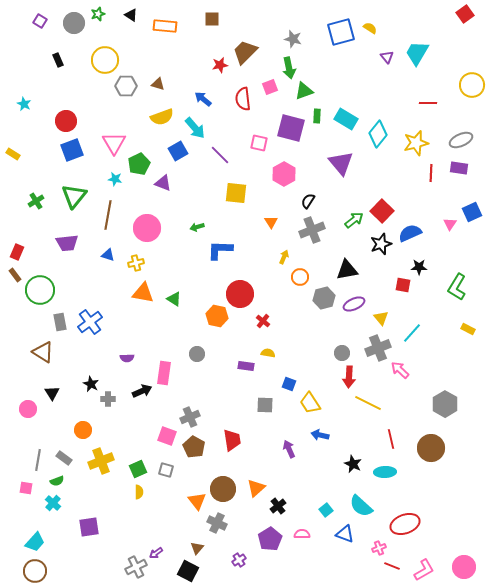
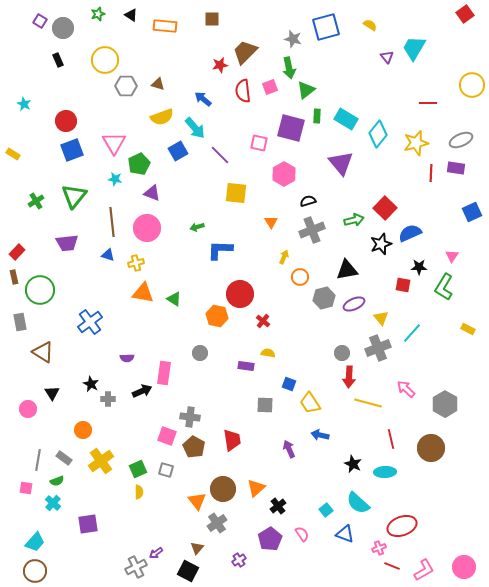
gray circle at (74, 23): moved 11 px left, 5 px down
yellow semicircle at (370, 28): moved 3 px up
blue square at (341, 32): moved 15 px left, 5 px up
cyan trapezoid at (417, 53): moved 3 px left, 5 px up
green triangle at (304, 91): moved 2 px right, 1 px up; rotated 18 degrees counterclockwise
red semicircle at (243, 99): moved 8 px up
purple rectangle at (459, 168): moved 3 px left
purple triangle at (163, 183): moved 11 px left, 10 px down
black semicircle at (308, 201): rotated 42 degrees clockwise
red square at (382, 211): moved 3 px right, 3 px up
brown line at (108, 215): moved 4 px right, 7 px down; rotated 16 degrees counterclockwise
green arrow at (354, 220): rotated 24 degrees clockwise
pink triangle at (450, 224): moved 2 px right, 32 px down
red rectangle at (17, 252): rotated 21 degrees clockwise
brown rectangle at (15, 275): moved 1 px left, 2 px down; rotated 24 degrees clockwise
green L-shape at (457, 287): moved 13 px left
gray rectangle at (60, 322): moved 40 px left
gray circle at (197, 354): moved 3 px right, 1 px up
pink arrow at (400, 370): moved 6 px right, 19 px down
yellow line at (368, 403): rotated 12 degrees counterclockwise
gray cross at (190, 417): rotated 30 degrees clockwise
yellow cross at (101, 461): rotated 15 degrees counterclockwise
cyan semicircle at (361, 506): moved 3 px left, 3 px up
gray cross at (217, 523): rotated 30 degrees clockwise
red ellipse at (405, 524): moved 3 px left, 2 px down
purple square at (89, 527): moved 1 px left, 3 px up
pink semicircle at (302, 534): rotated 56 degrees clockwise
